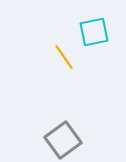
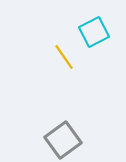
cyan square: rotated 16 degrees counterclockwise
